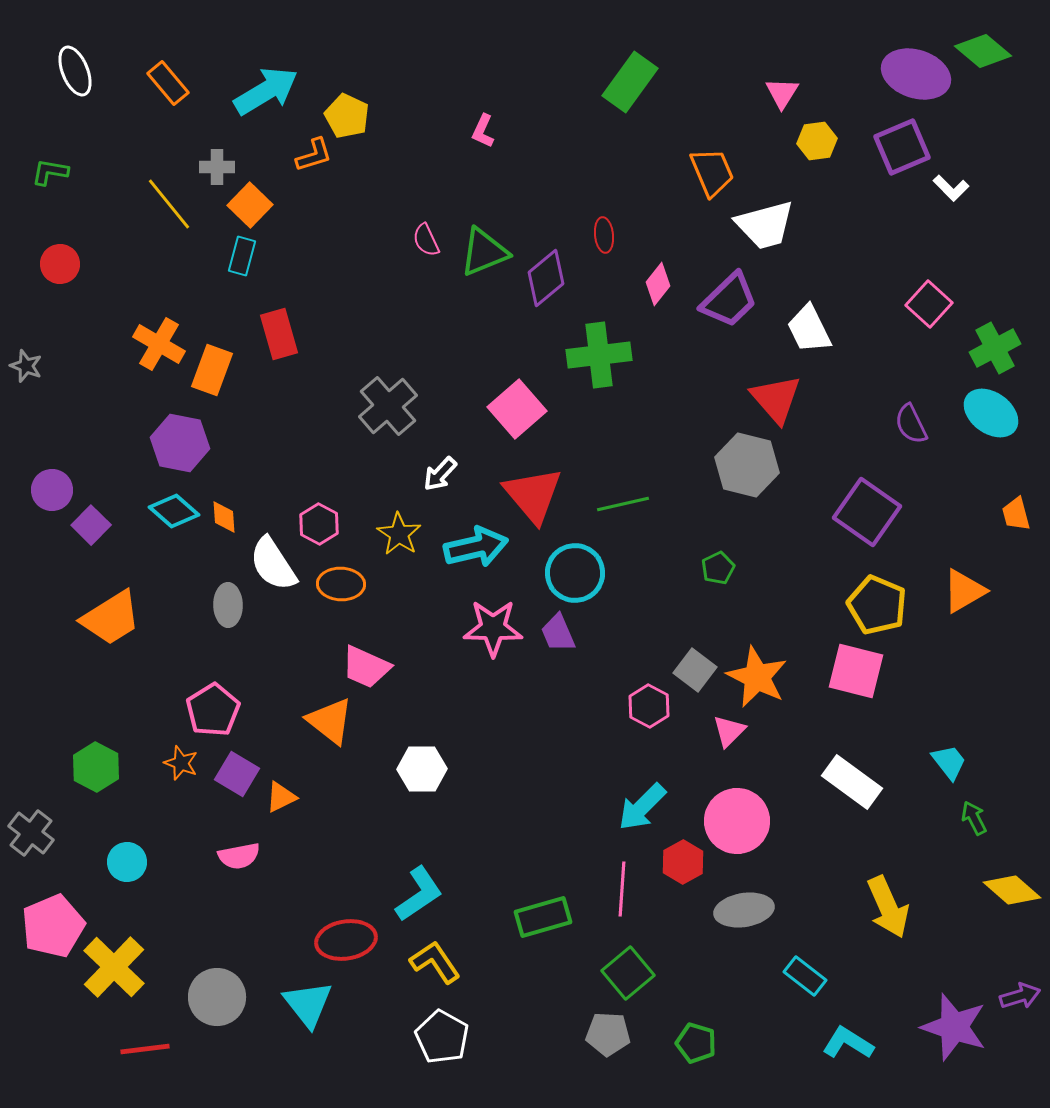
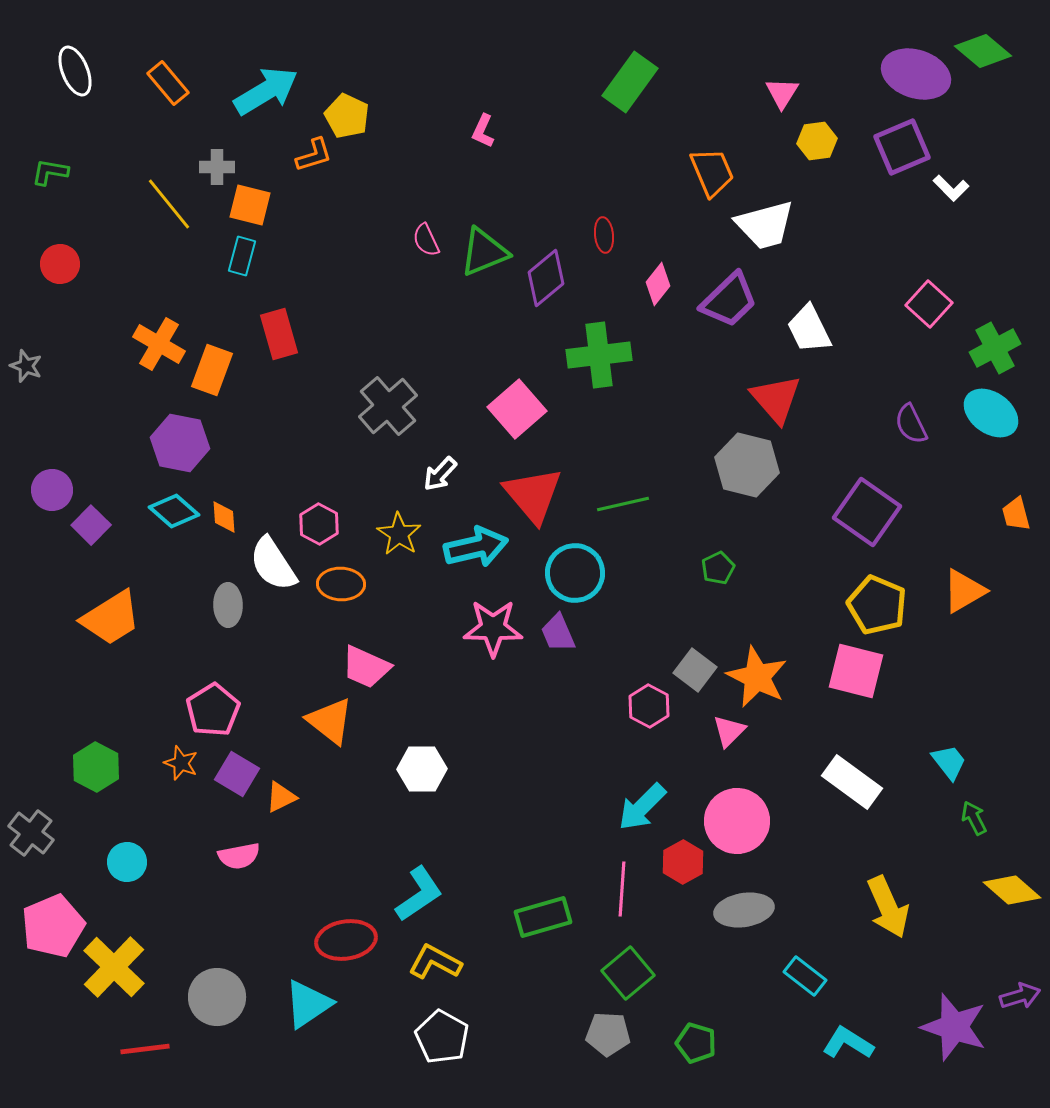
orange square at (250, 205): rotated 30 degrees counterclockwise
yellow L-shape at (435, 962): rotated 28 degrees counterclockwise
cyan triangle at (308, 1004): rotated 34 degrees clockwise
